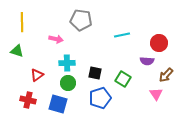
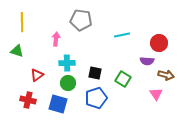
pink arrow: rotated 96 degrees counterclockwise
brown arrow: rotated 119 degrees counterclockwise
blue pentagon: moved 4 px left
